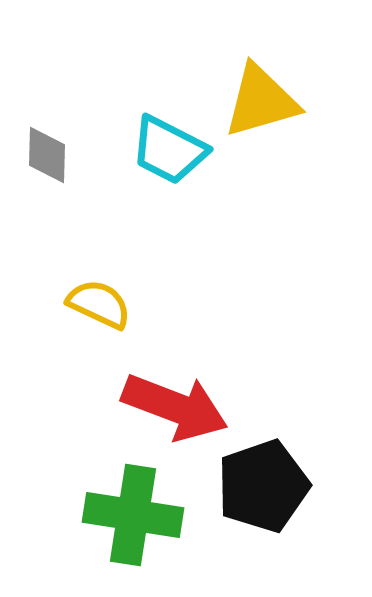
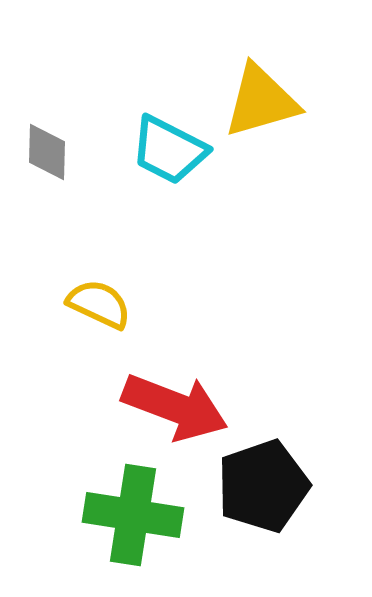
gray diamond: moved 3 px up
